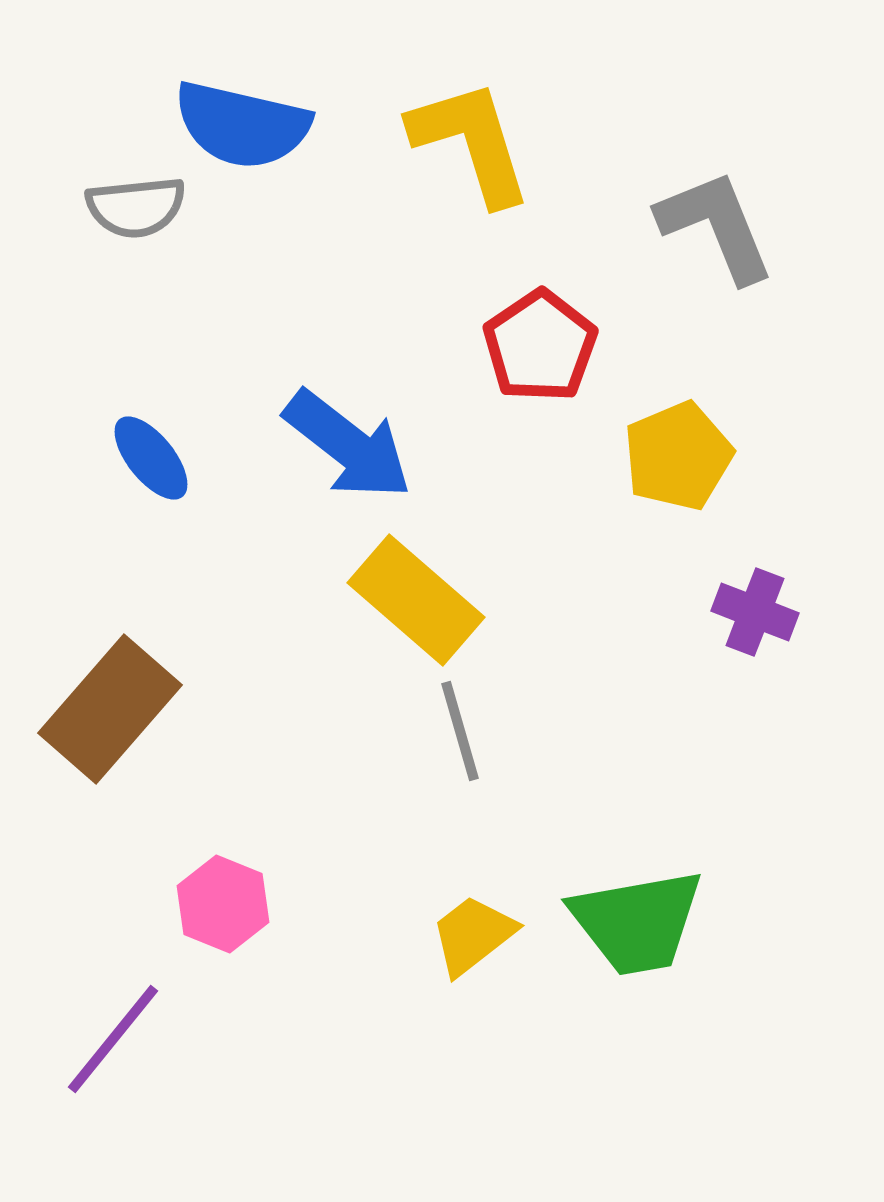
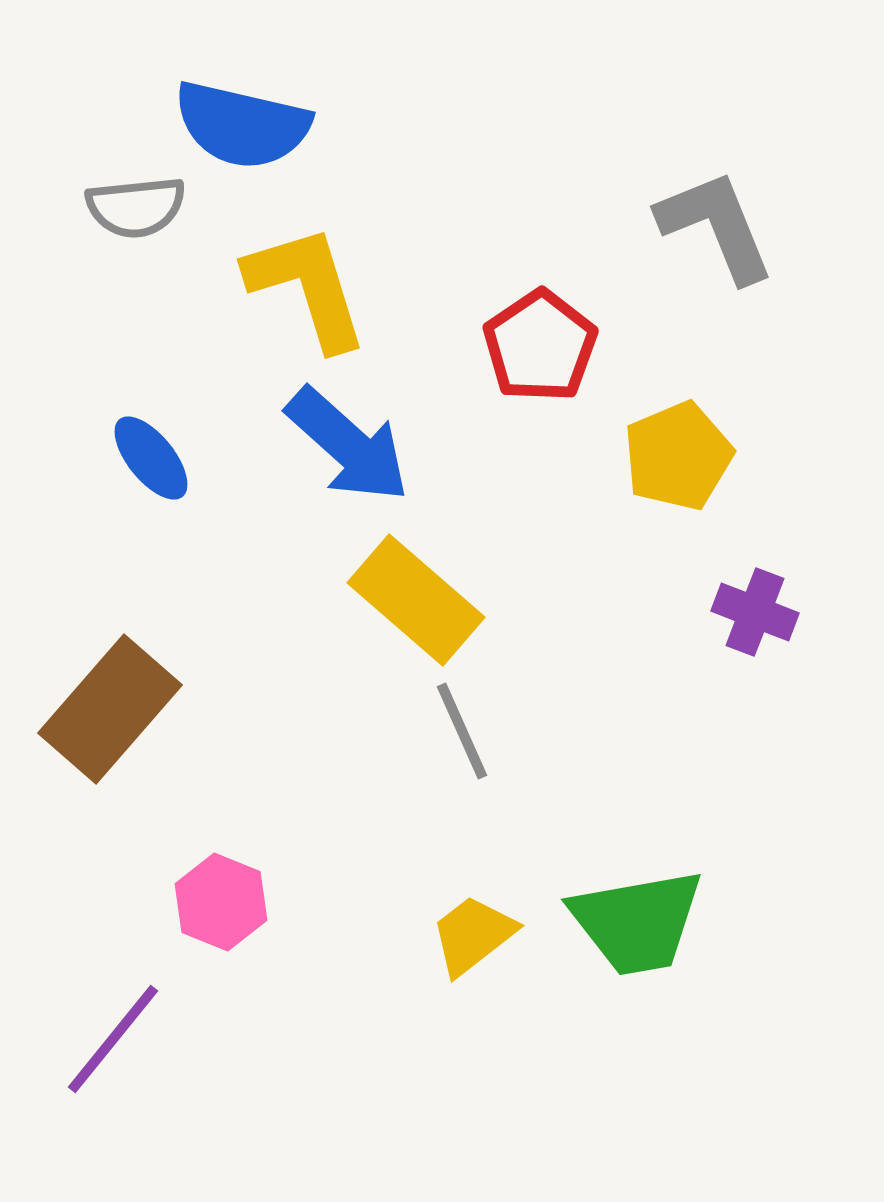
yellow L-shape: moved 164 px left, 145 px down
blue arrow: rotated 4 degrees clockwise
gray line: moved 2 px right; rotated 8 degrees counterclockwise
pink hexagon: moved 2 px left, 2 px up
